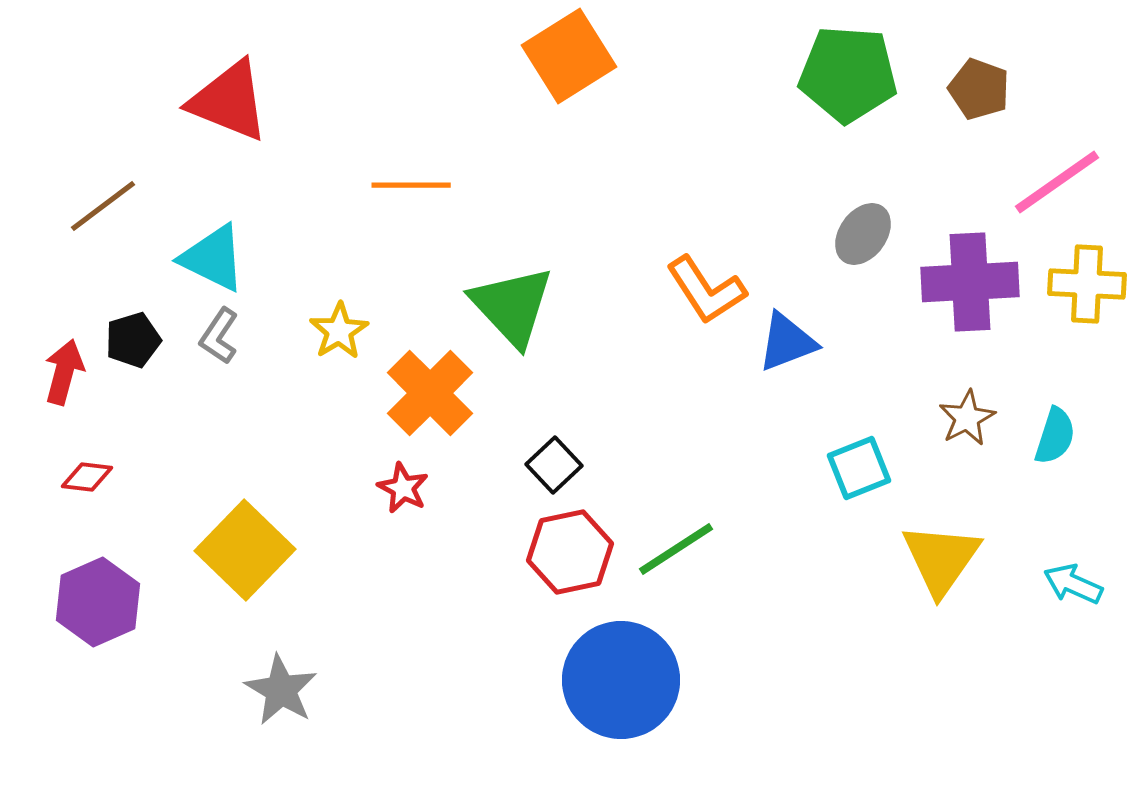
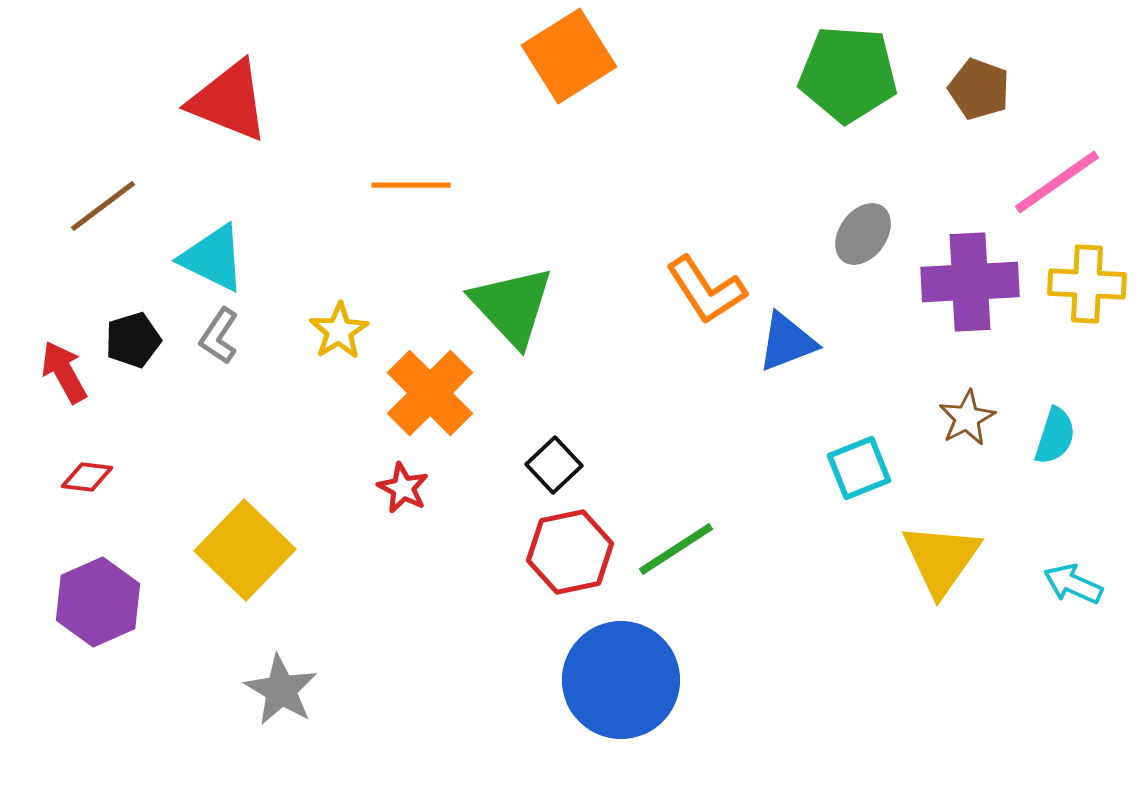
red arrow: rotated 44 degrees counterclockwise
